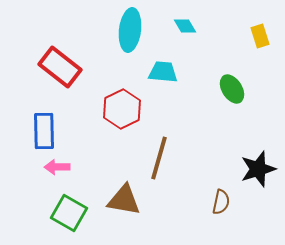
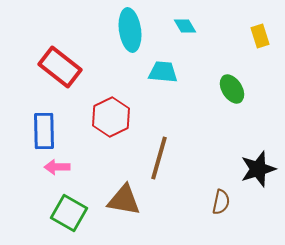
cyan ellipse: rotated 15 degrees counterclockwise
red hexagon: moved 11 px left, 8 px down
